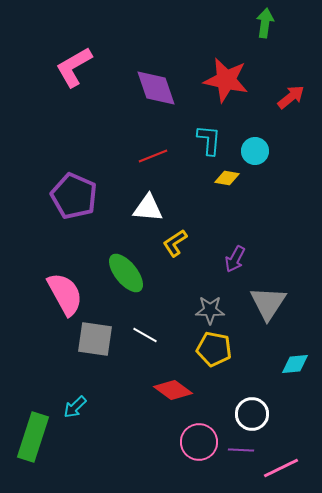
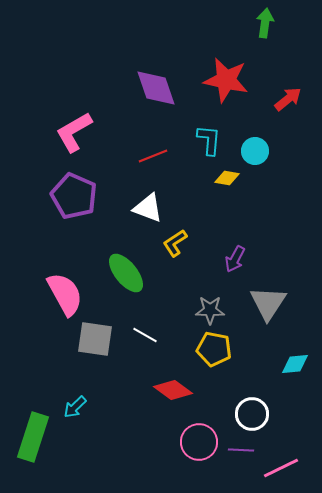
pink L-shape: moved 65 px down
red arrow: moved 3 px left, 2 px down
white triangle: rotated 16 degrees clockwise
